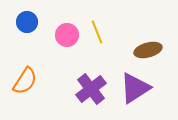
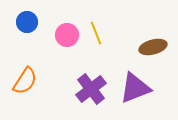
yellow line: moved 1 px left, 1 px down
brown ellipse: moved 5 px right, 3 px up
purple triangle: rotated 12 degrees clockwise
